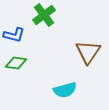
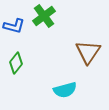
green cross: moved 1 px down
blue L-shape: moved 9 px up
green diamond: rotated 60 degrees counterclockwise
